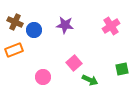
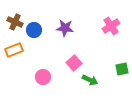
purple star: moved 3 px down
